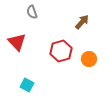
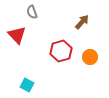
red triangle: moved 7 px up
orange circle: moved 1 px right, 2 px up
